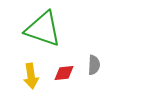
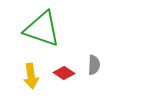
green triangle: moved 1 px left
red diamond: rotated 40 degrees clockwise
